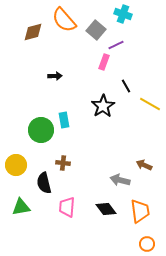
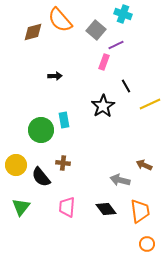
orange semicircle: moved 4 px left
yellow line: rotated 55 degrees counterclockwise
black semicircle: moved 3 px left, 6 px up; rotated 25 degrees counterclockwise
green triangle: rotated 42 degrees counterclockwise
